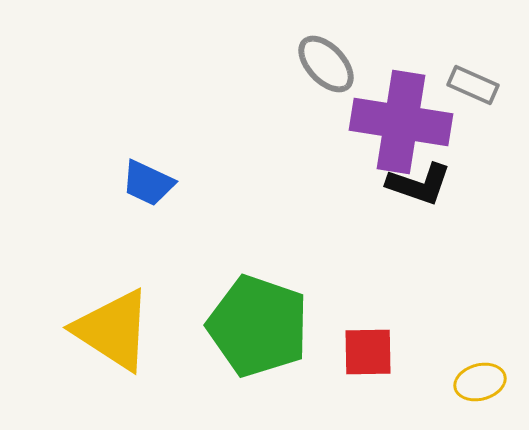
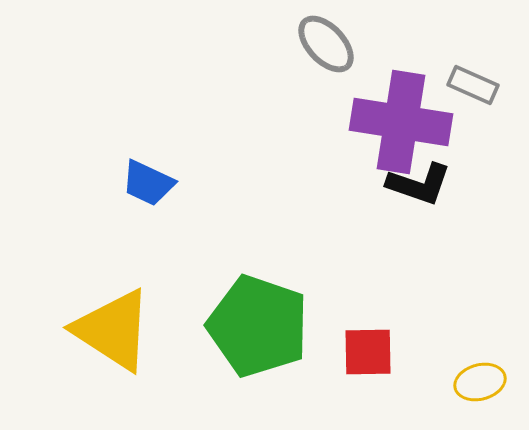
gray ellipse: moved 20 px up
